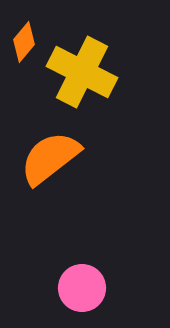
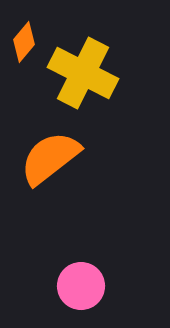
yellow cross: moved 1 px right, 1 px down
pink circle: moved 1 px left, 2 px up
